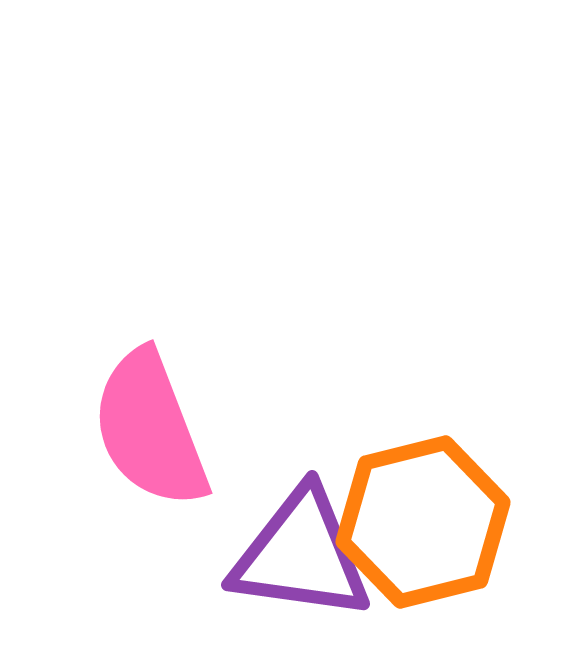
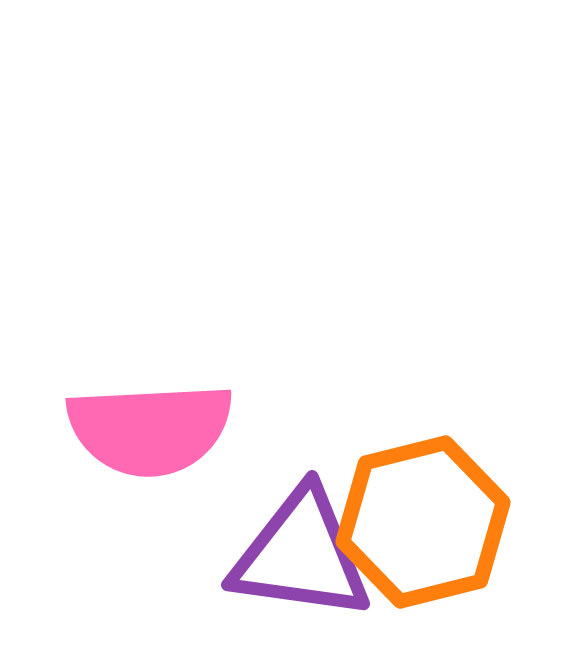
pink semicircle: rotated 72 degrees counterclockwise
